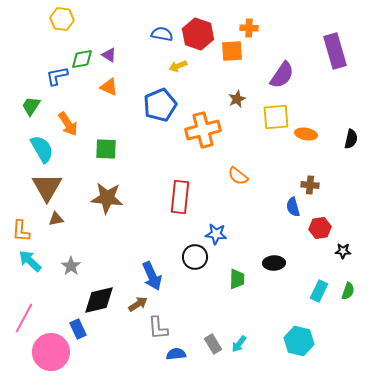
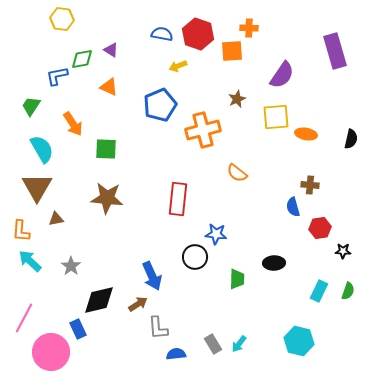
purple triangle at (109, 55): moved 2 px right, 5 px up
orange arrow at (68, 124): moved 5 px right
orange semicircle at (238, 176): moved 1 px left, 3 px up
brown triangle at (47, 187): moved 10 px left
red rectangle at (180, 197): moved 2 px left, 2 px down
